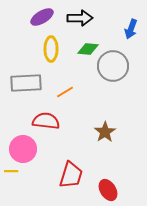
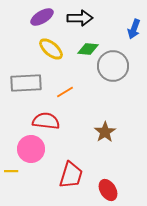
blue arrow: moved 3 px right
yellow ellipse: rotated 50 degrees counterclockwise
pink circle: moved 8 px right
